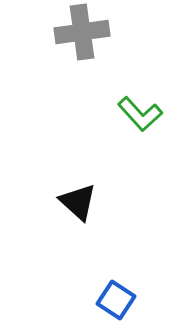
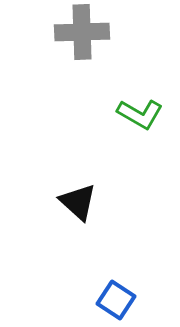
gray cross: rotated 6 degrees clockwise
green L-shape: rotated 18 degrees counterclockwise
